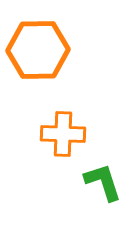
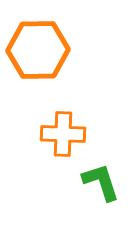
green L-shape: moved 2 px left
